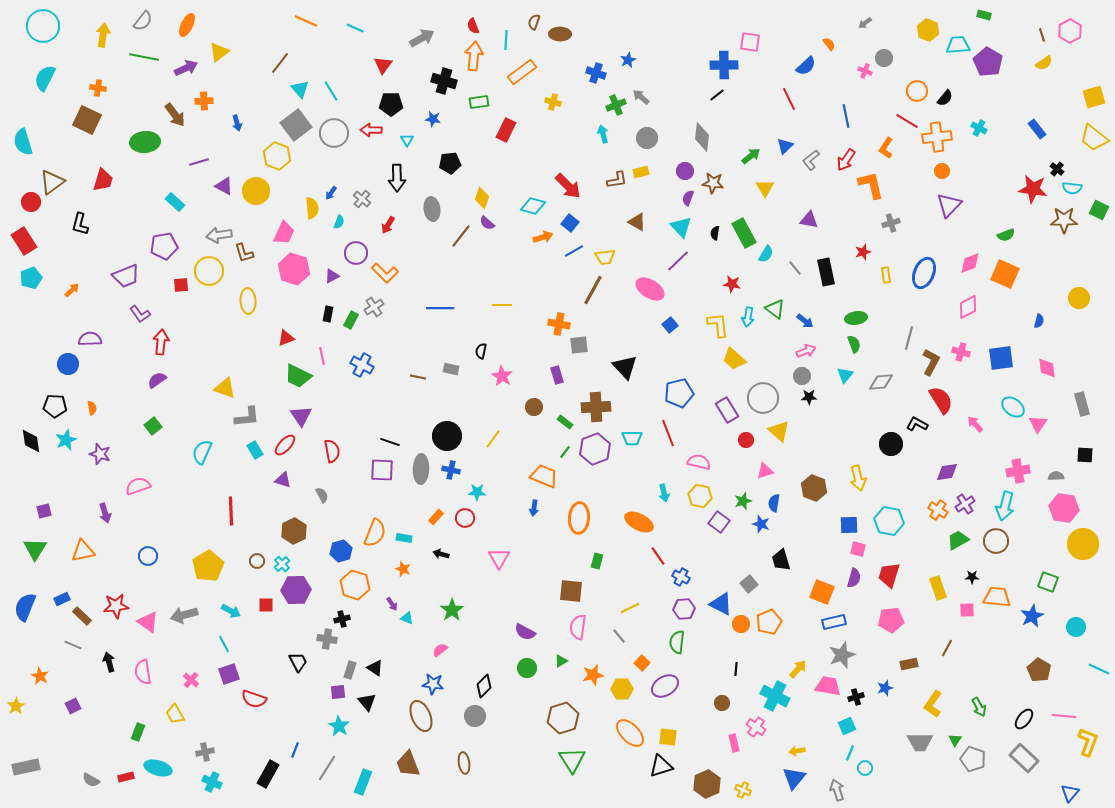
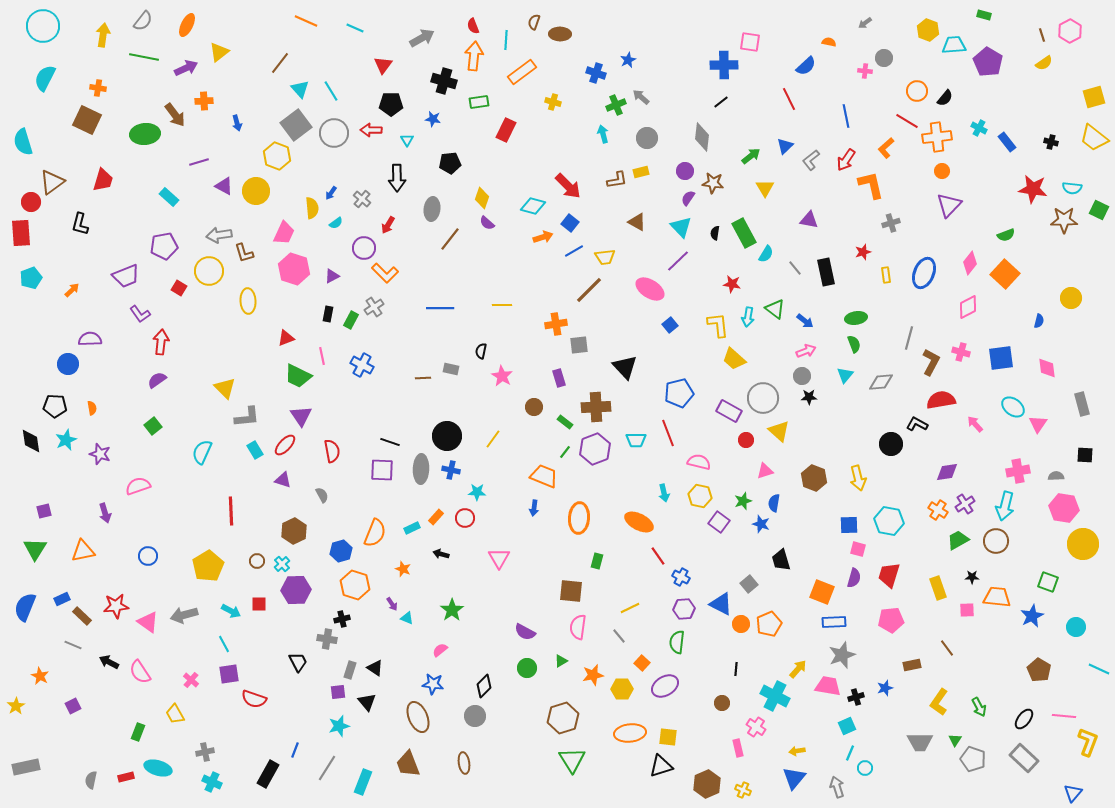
orange semicircle at (829, 44): moved 2 px up; rotated 40 degrees counterclockwise
cyan trapezoid at (958, 45): moved 4 px left
pink cross at (865, 71): rotated 16 degrees counterclockwise
black line at (717, 95): moved 4 px right, 7 px down
blue rectangle at (1037, 129): moved 30 px left, 13 px down
green ellipse at (145, 142): moved 8 px up
orange L-shape at (886, 148): rotated 15 degrees clockwise
black cross at (1057, 169): moved 6 px left, 27 px up; rotated 24 degrees counterclockwise
purple semicircle at (688, 198): rotated 14 degrees clockwise
cyan rectangle at (175, 202): moved 6 px left, 5 px up
gray ellipse at (432, 209): rotated 15 degrees clockwise
cyan semicircle at (339, 222): moved 3 px left, 1 px down; rotated 32 degrees clockwise
brown line at (461, 236): moved 11 px left, 3 px down
red rectangle at (24, 241): moved 3 px left, 8 px up; rotated 28 degrees clockwise
purple circle at (356, 253): moved 8 px right, 5 px up
pink diamond at (970, 263): rotated 30 degrees counterclockwise
orange square at (1005, 274): rotated 20 degrees clockwise
red square at (181, 285): moved 2 px left, 3 px down; rotated 35 degrees clockwise
brown line at (593, 290): moved 4 px left; rotated 16 degrees clockwise
yellow circle at (1079, 298): moved 8 px left
orange cross at (559, 324): moved 3 px left; rotated 20 degrees counterclockwise
purple rectangle at (557, 375): moved 2 px right, 3 px down
brown line at (418, 377): moved 5 px right, 1 px down; rotated 14 degrees counterclockwise
yellow triangle at (225, 388): rotated 25 degrees clockwise
red semicircle at (941, 400): rotated 68 degrees counterclockwise
purple rectangle at (727, 410): moved 2 px right, 1 px down; rotated 30 degrees counterclockwise
cyan trapezoid at (632, 438): moved 4 px right, 2 px down
brown hexagon at (814, 488): moved 10 px up
cyan rectangle at (404, 538): moved 8 px right, 10 px up; rotated 35 degrees counterclockwise
red square at (266, 605): moved 7 px left, 1 px up
orange pentagon at (769, 622): moved 2 px down
blue rectangle at (834, 622): rotated 10 degrees clockwise
brown line at (947, 648): rotated 66 degrees counterclockwise
black arrow at (109, 662): rotated 48 degrees counterclockwise
brown rectangle at (909, 664): moved 3 px right, 1 px down
pink semicircle at (143, 672): moved 3 px left; rotated 25 degrees counterclockwise
purple square at (229, 674): rotated 10 degrees clockwise
yellow L-shape at (933, 704): moved 6 px right, 2 px up
brown ellipse at (421, 716): moved 3 px left, 1 px down
cyan star at (339, 726): rotated 25 degrees clockwise
orange ellipse at (630, 733): rotated 52 degrees counterclockwise
pink rectangle at (734, 743): moved 4 px right, 5 px down
gray semicircle at (91, 780): rotated 72 degrees clockwise
gray arrow at (837, 790): moved 3 px up
blue triangle at (1070, 793): moved 3 px right
